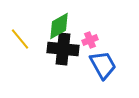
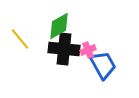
pink cross: moved 2 px left, 10 px down
black cross: moved 1 px right
